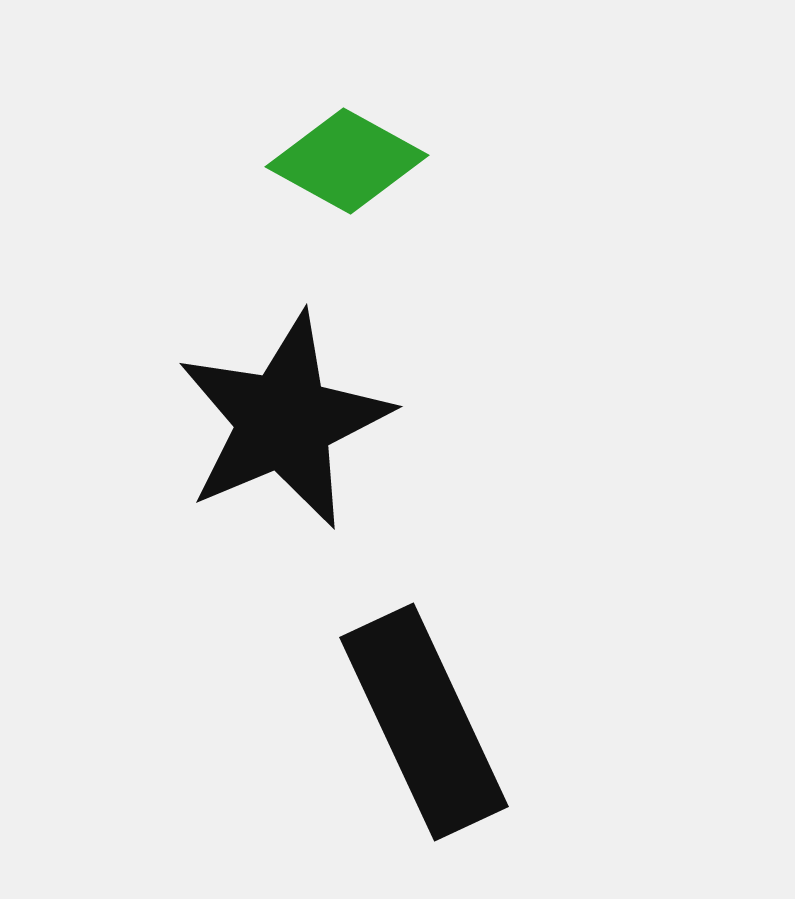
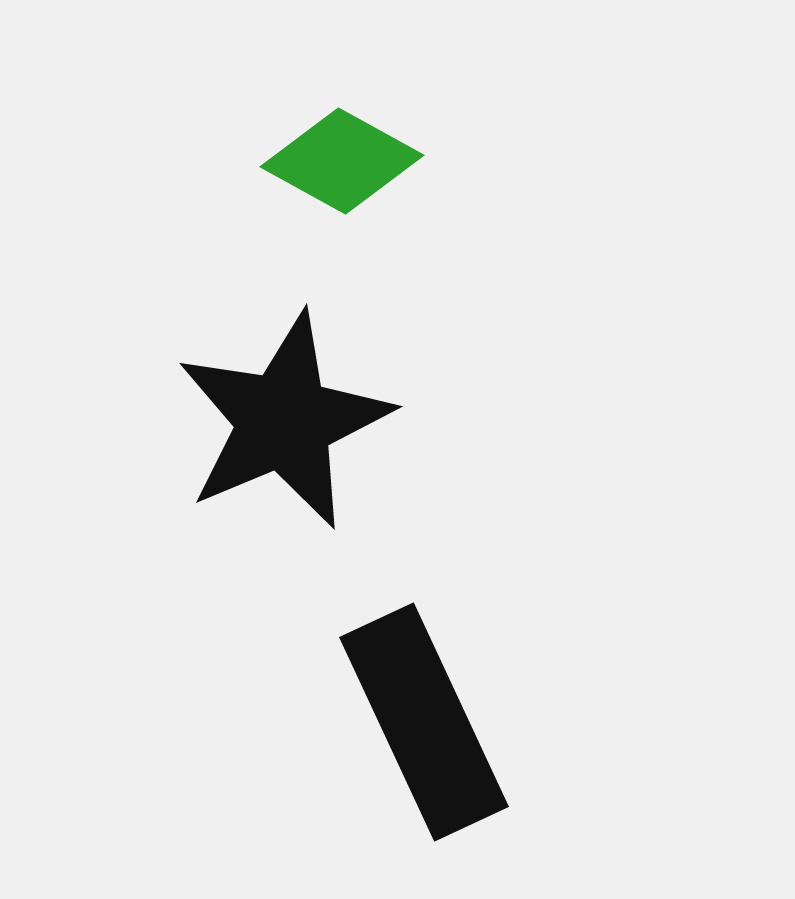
green diamond: moved 5 px left
